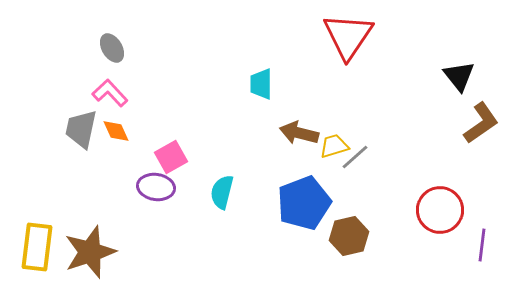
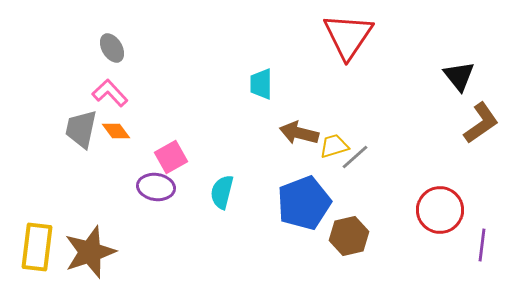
orange diamond: rotated 12 degrees counterclockwise
